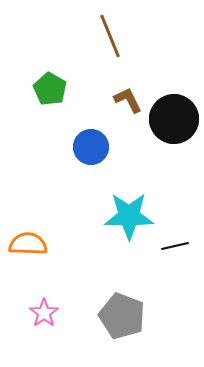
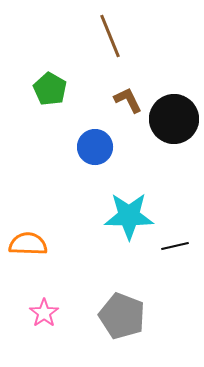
blue circle: moved 4 px right
